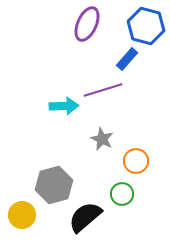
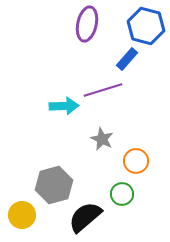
purple ellipse: rotated 12 degrees counterclockwise
